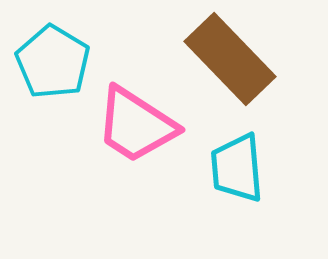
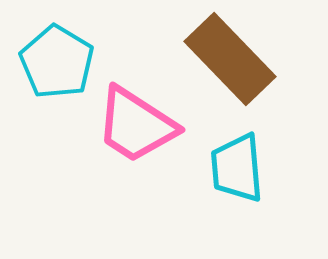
cyan pentagon: moved 4 px right
